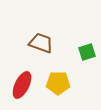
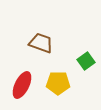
green square: moved 1 px left, 9 px down; rotated 18 degrees counterclockwise
